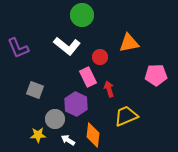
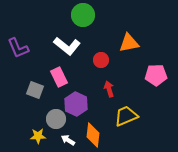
green circle: moved 1 px right
red circle: moved 1 px right, 3 px down
pink rectangle: moved 29 px left
gray circle: moved 1 px right
yellow star: moved 1 px down
